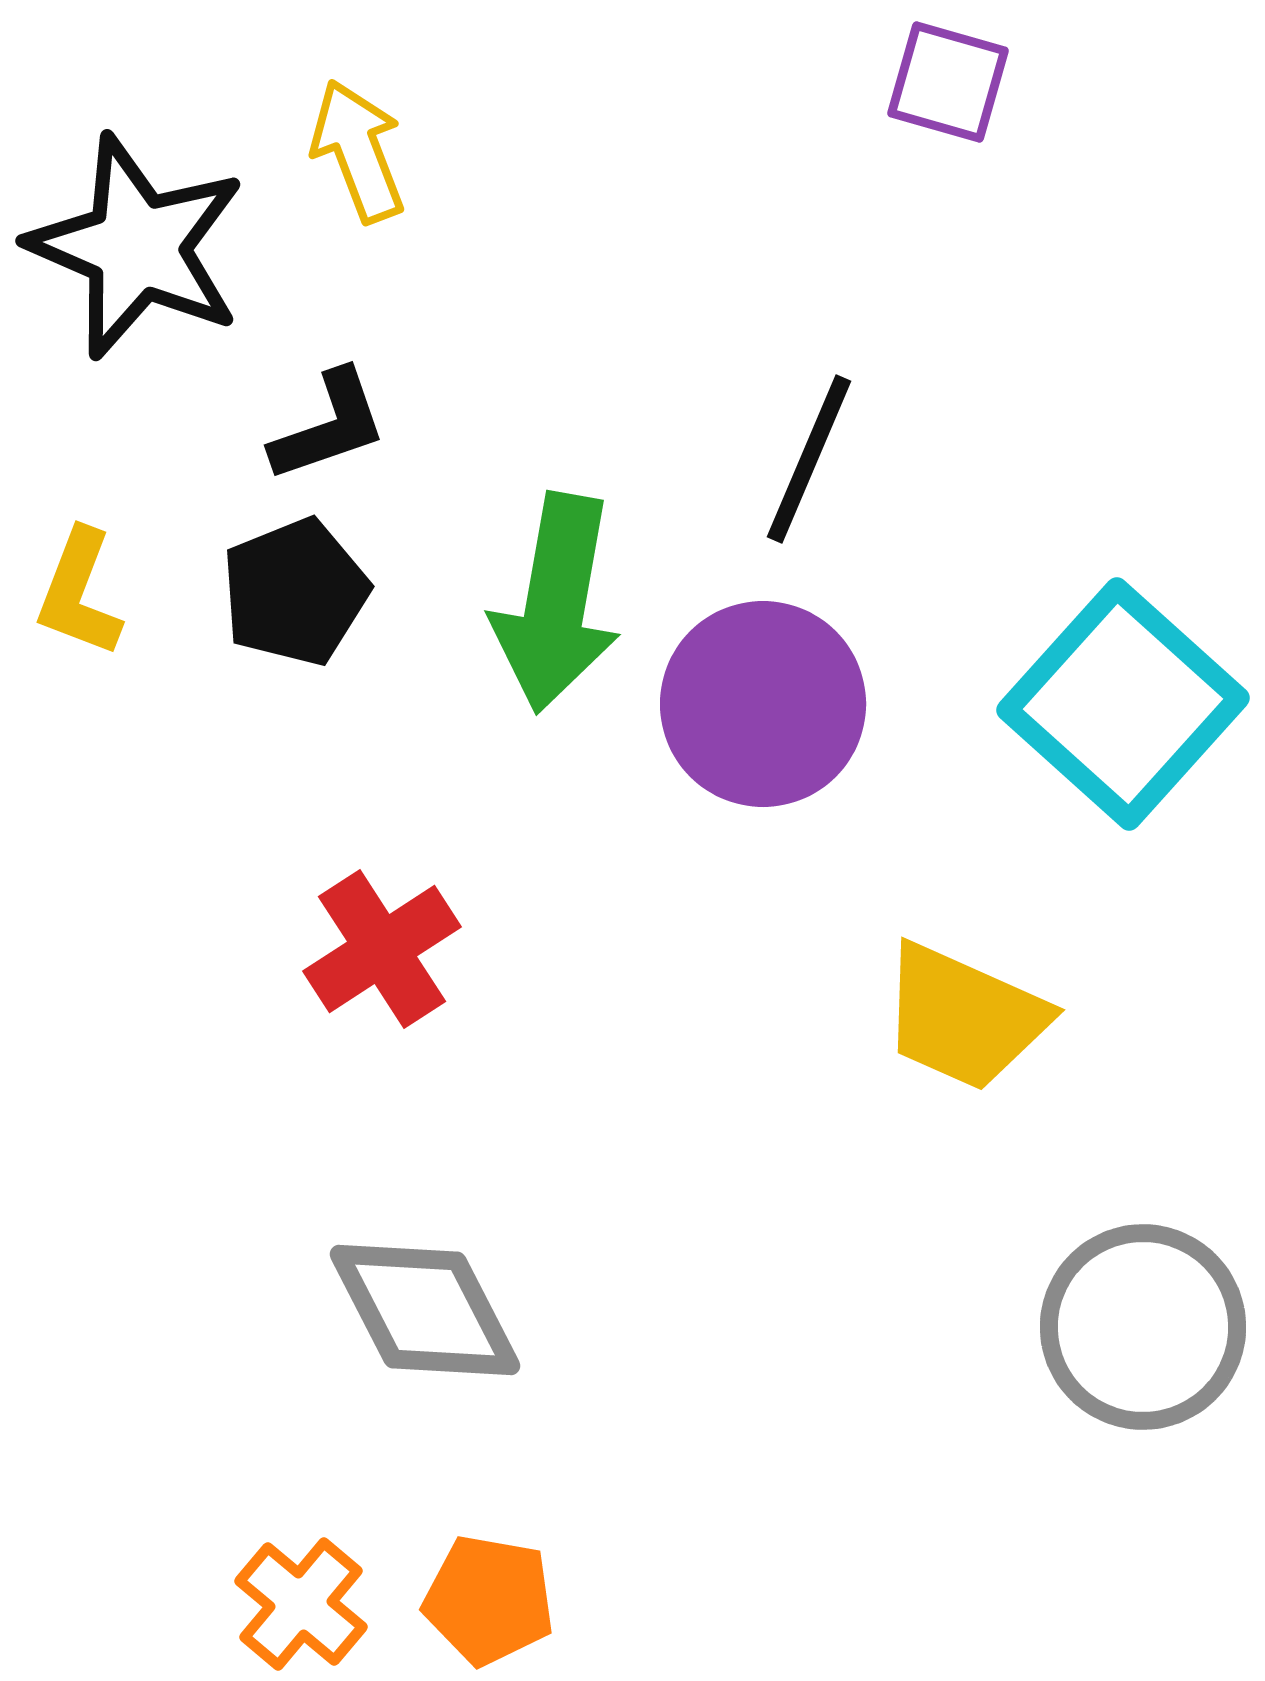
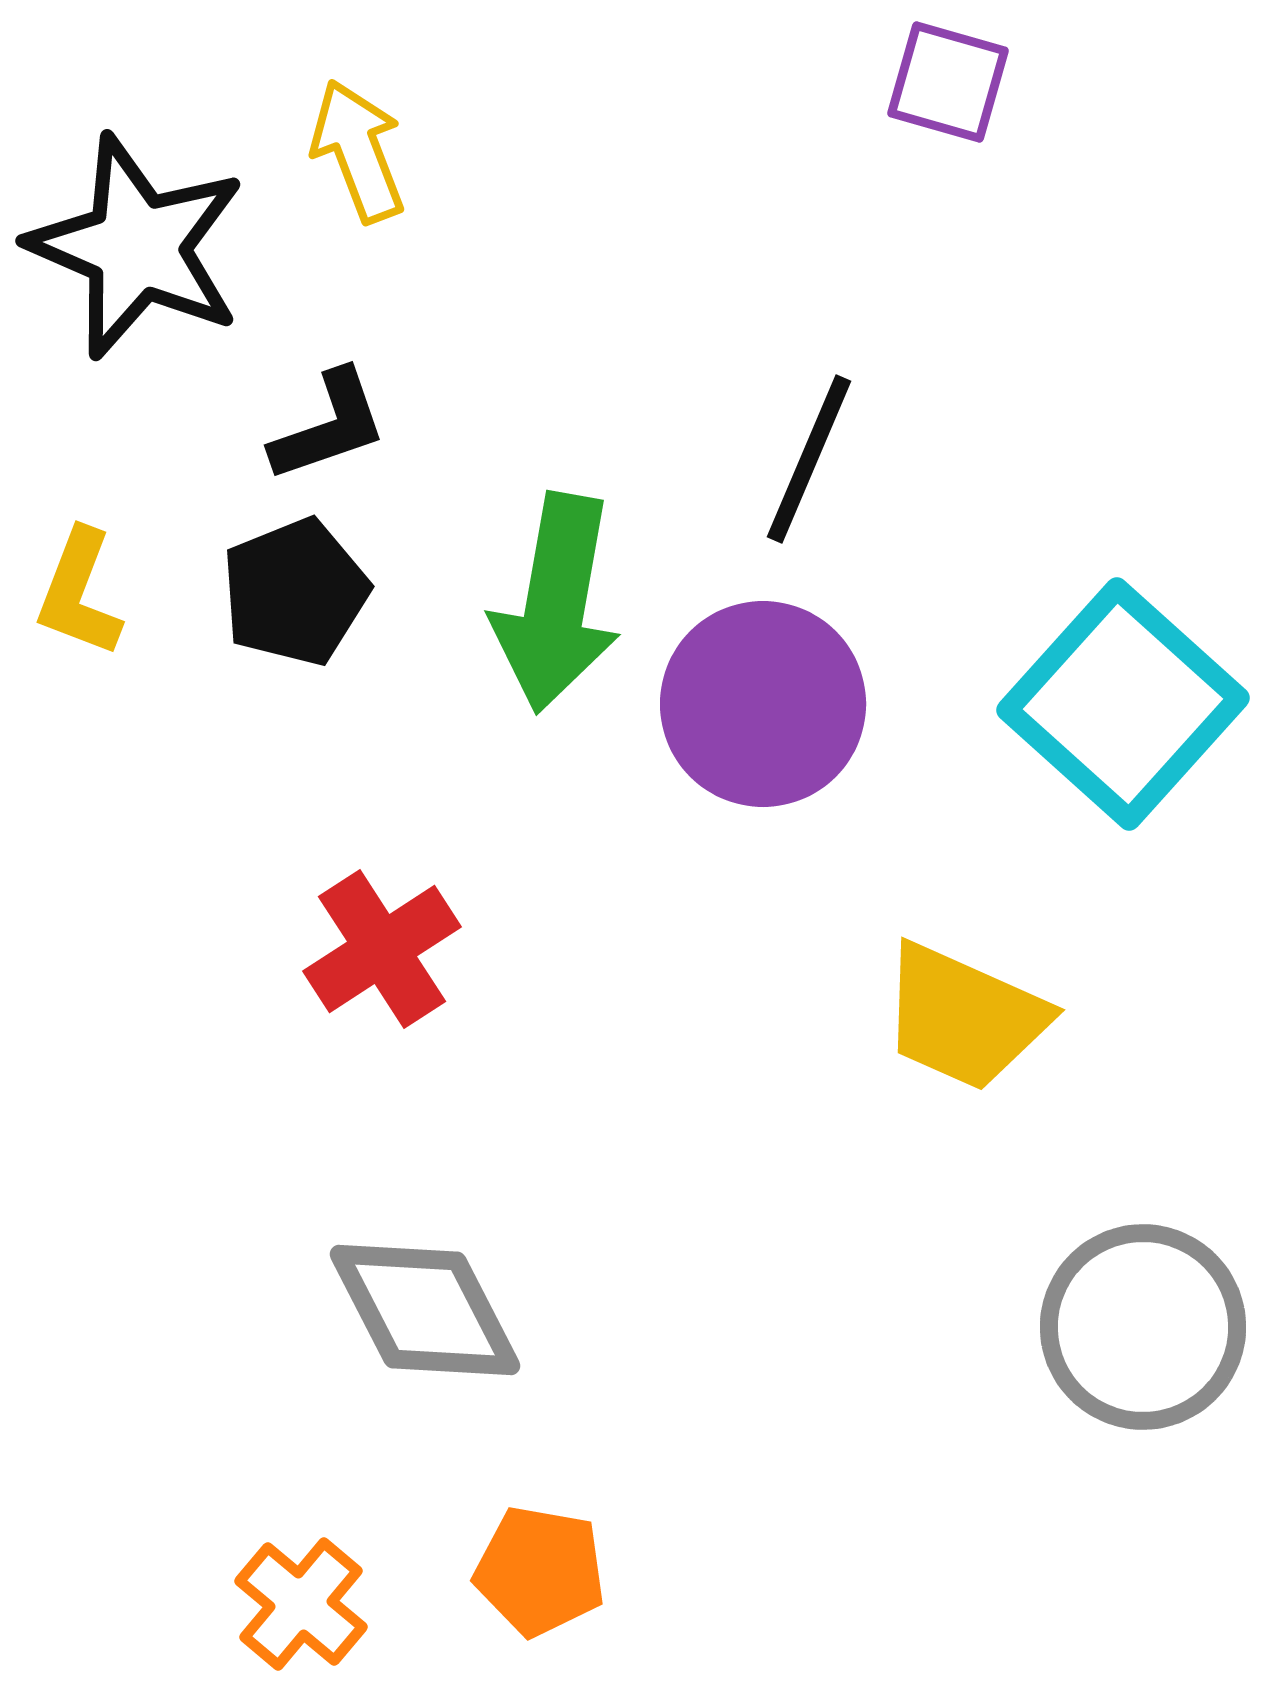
orange pentagon: moved 51 px right, 29 px up
